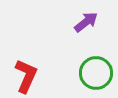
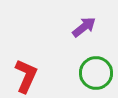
purple arrow: moved 2 px left, 5 px down
